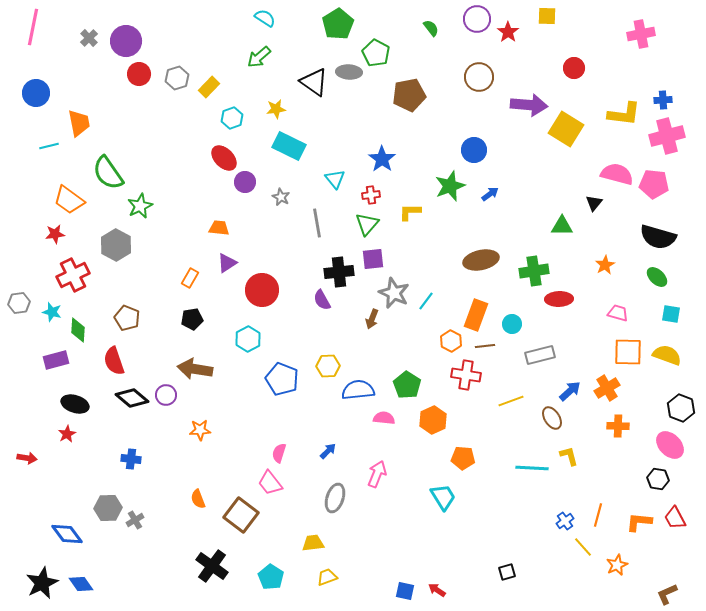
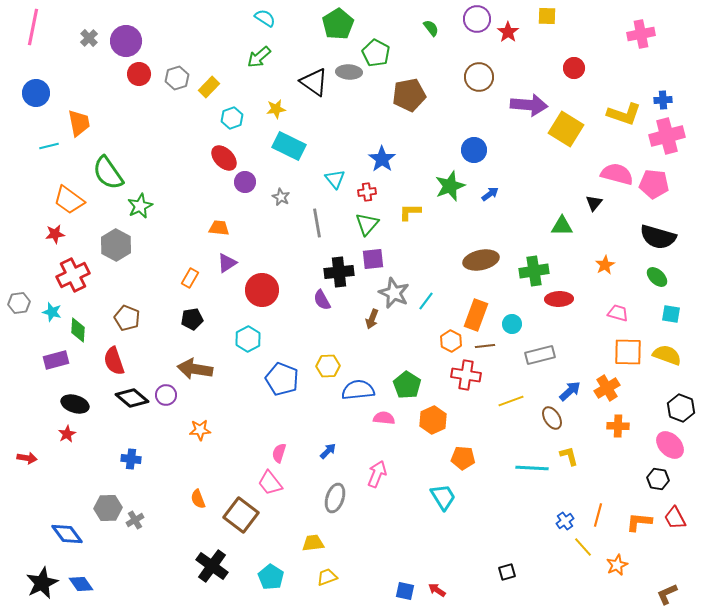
yellow L-shape at (624, 114): rotated 12 degrees clockwise
red cross at (371, 195): moved 4 px left, 3 px up
